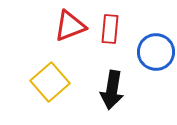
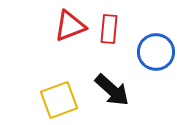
red rectangle: moved 1 px left
yellow square: moved 9 px right, 18 px down; rotated 21 degrees clockwise
black arrow: rotated 57 degrees counterclockwise
